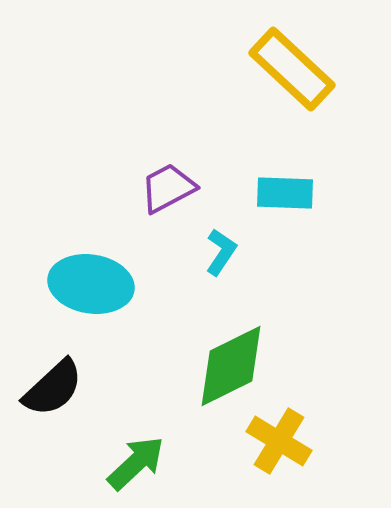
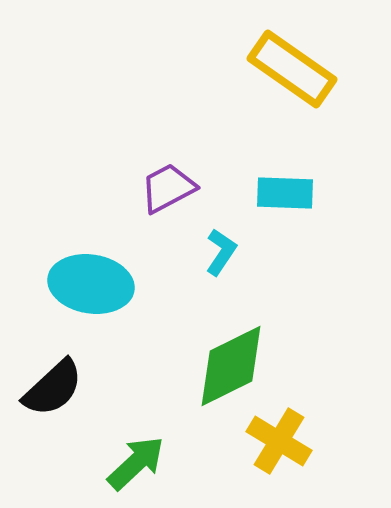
yellow rectangle: rotated 8 degrees counterclockwise
